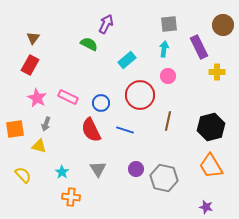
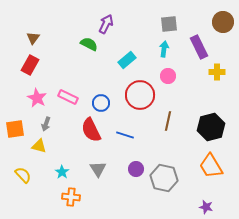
brown circle: moved 3 px up
blue line: moved 5 px down
